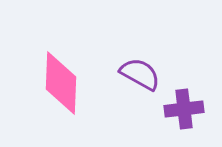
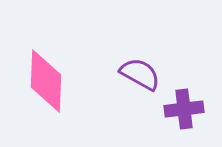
pink diamond: moved 15 px left, 2 px up
